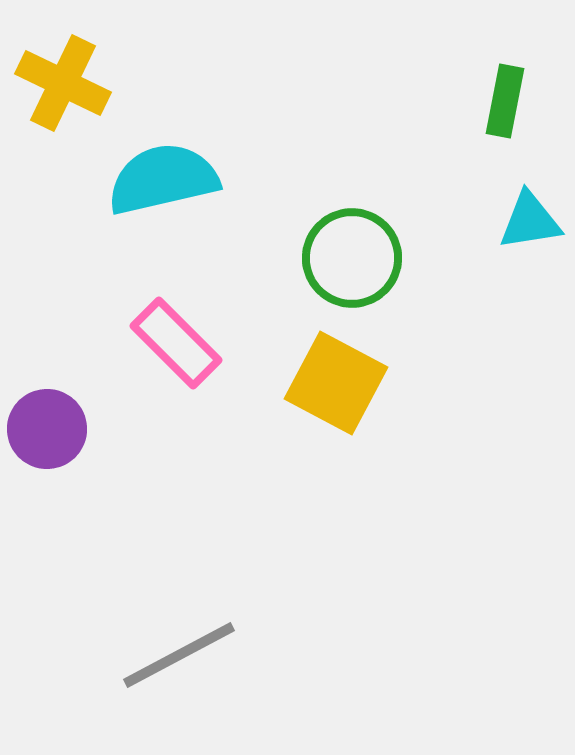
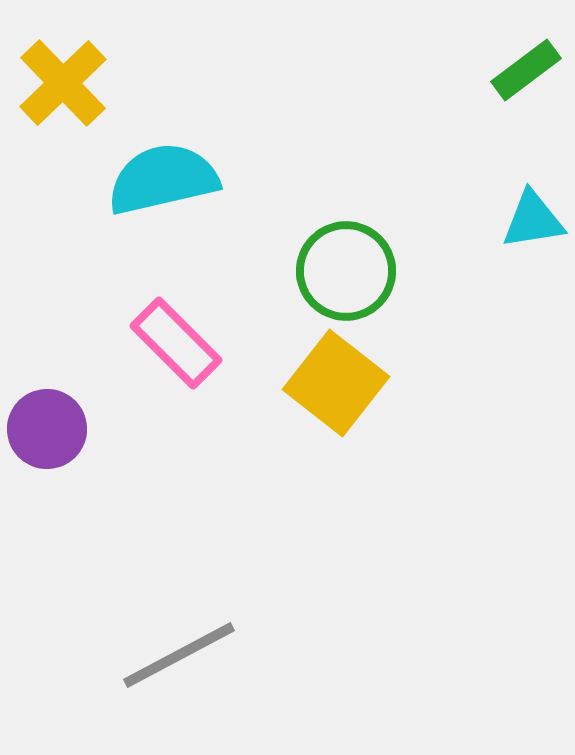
yellow cross: rotated 20 degrees clockwise
green rectangle: moved 21 px right, 31 px up; rotated 42 degrees clockwise
cyan triangle: moved 3 px right, 1 px up
green circle: moved 6 px left, 13 px down
yellow square: rotated 10 degrees clockwise
